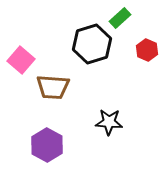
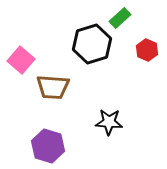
purple hexagon: moved 1 px right, 1 px down; rotated 12 degrees counterclockwise
